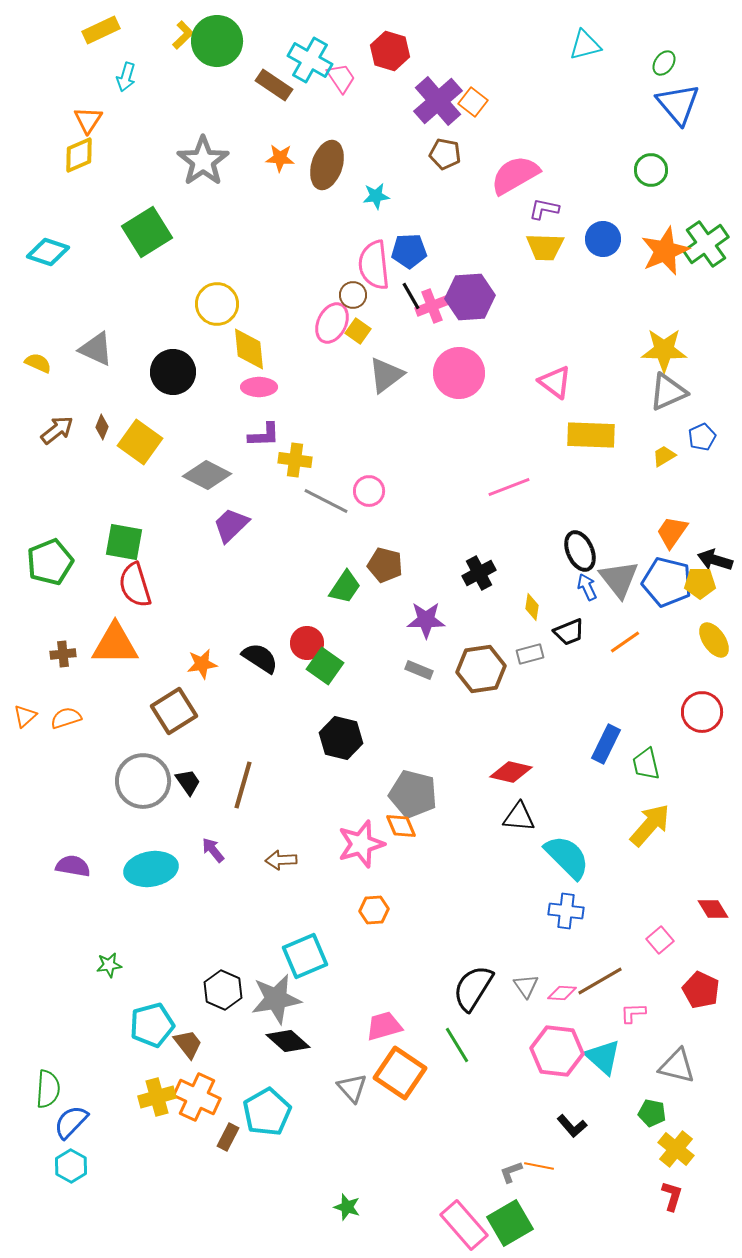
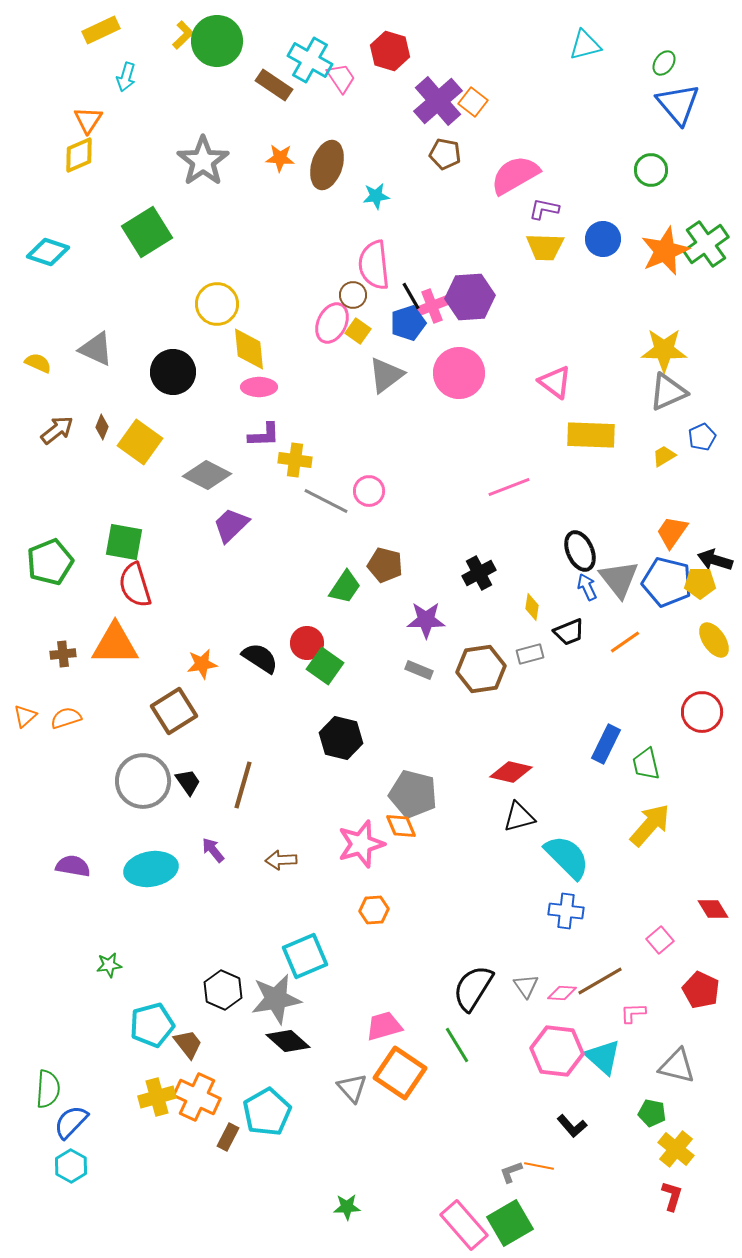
blue pentagon at (409, 251): moved 1 px left, 72 px down; rotated 16 degrees counterclockwise
black triangle at (519, 817): rotated 20 degrees counterclockwise
green star at (347, 1207): rotated 20 degrees counterclockwise
